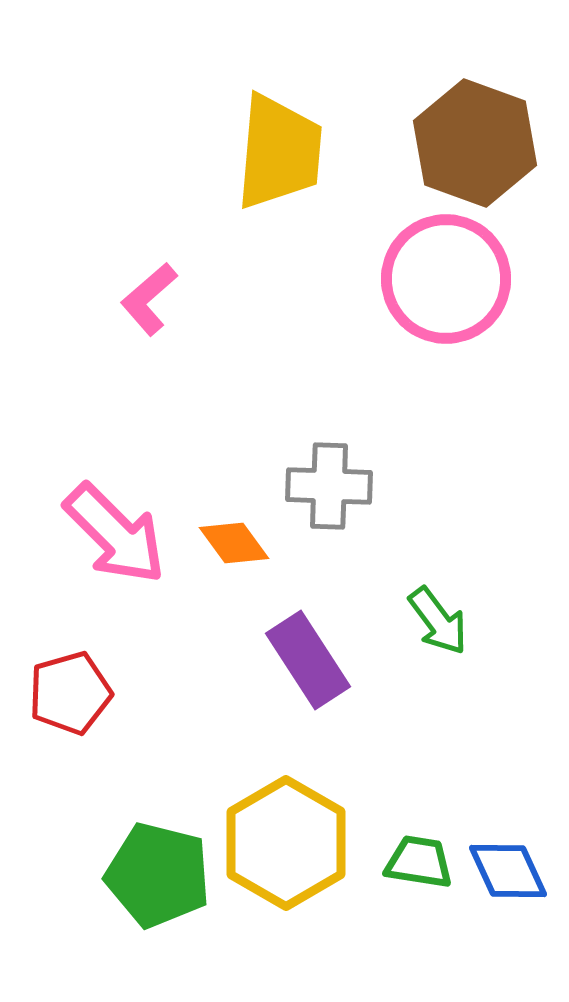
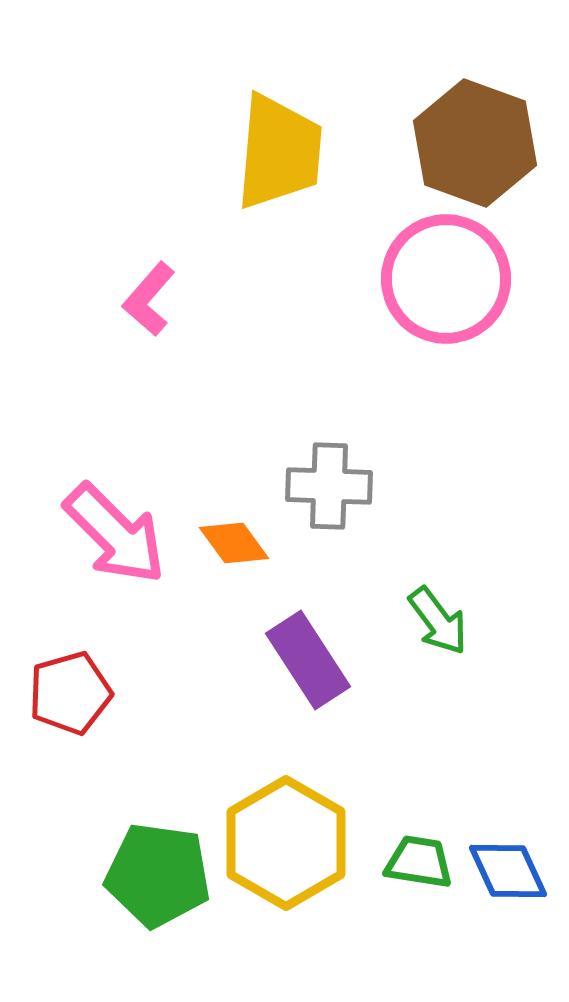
pink L-shape: rotated 8 degrees counterclockwise
green pentagon: rotated 6 degrees counterclockwise
